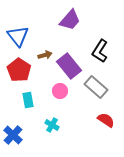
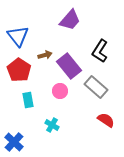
blue cross: moved 1 px right, 7 px down
